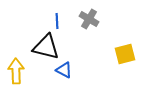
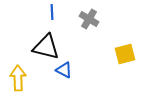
blue line: moved 5 px left, 9 px up
yellow arrow: moved 2 px right, 7 px down
